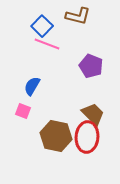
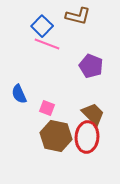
blue semicircle: moved 13 px left, 8 px down; rotated 54 degrees counterclockwise
pink square: moved 24 px right, 3 px up
